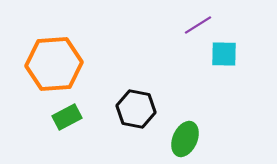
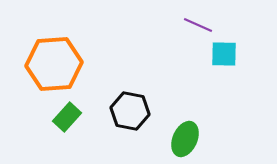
purple line: rotated 56 degrees clockwise
black hexagon: moved 6 px left, 2 px down
green rectangle: rotated 20 degrees counterclockwise
